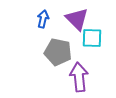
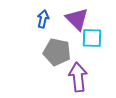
gray pentagon: moved 1 px left
purple arrow: moved 1 px left
